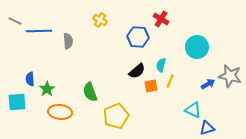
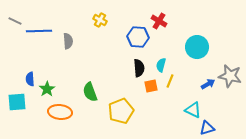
red cross: moved 2 px left, 2 px down
black semicircle: moved 2 px right, 3 px up; rotated 54 degrees counterclockwise
yellow pentagon: moved 5 px right, 5 px up
